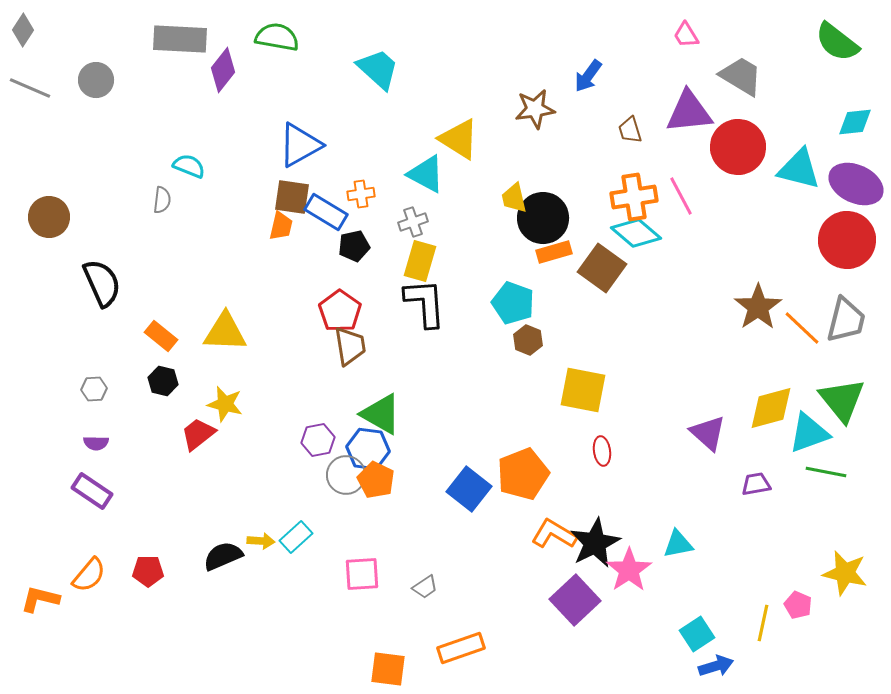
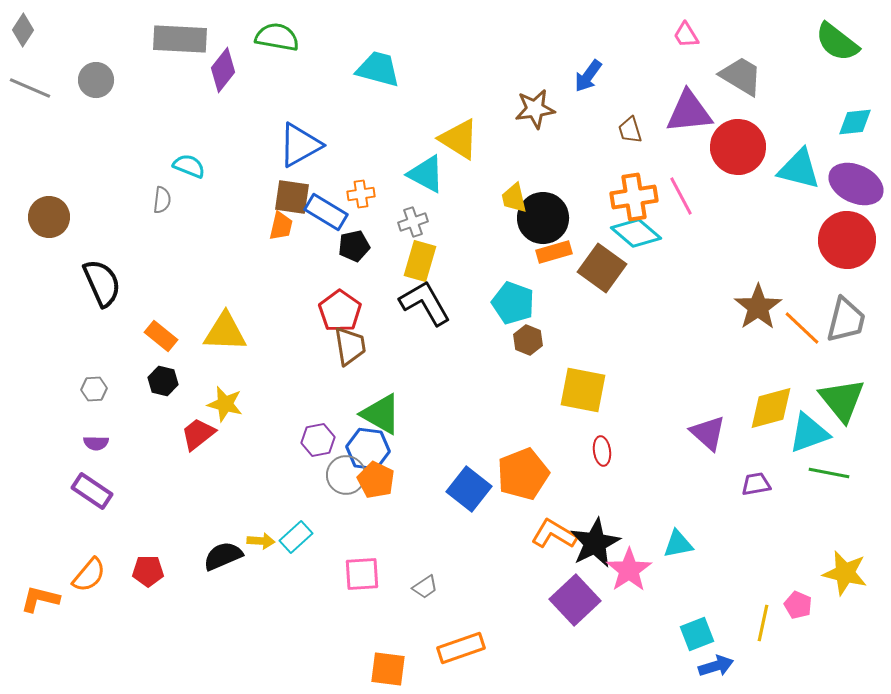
cyan trapezoid at (378, 69): rotated 27 degrees counterclockwise
black L-shape at (425, 303): rotated 26 degrees counterclockwise
green line at (826, 472): moved 3 px right, 1 px down
cyan square at (697, 634): rotated 12 degrees clockwise
